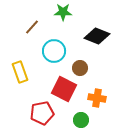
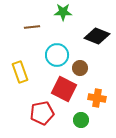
brown line: rotated 42 degrees clockwise
cyan circle: moved 3 px right, 4 px down
